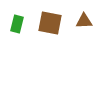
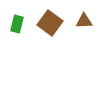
brown square: rotated 25 degrees clockwise
